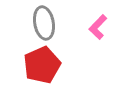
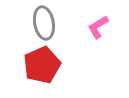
pink L-shape: rotated 15 degrees clockwise
